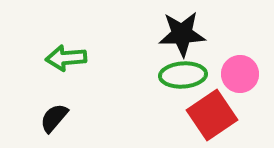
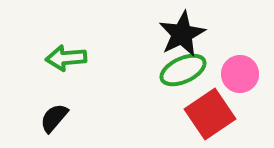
black star: rotated 24 degrees counterclockwise
green ellipse: moved 5 px up; rotated 21 degrees counterclockwise
red square: moved 2 px left, 1 px up
